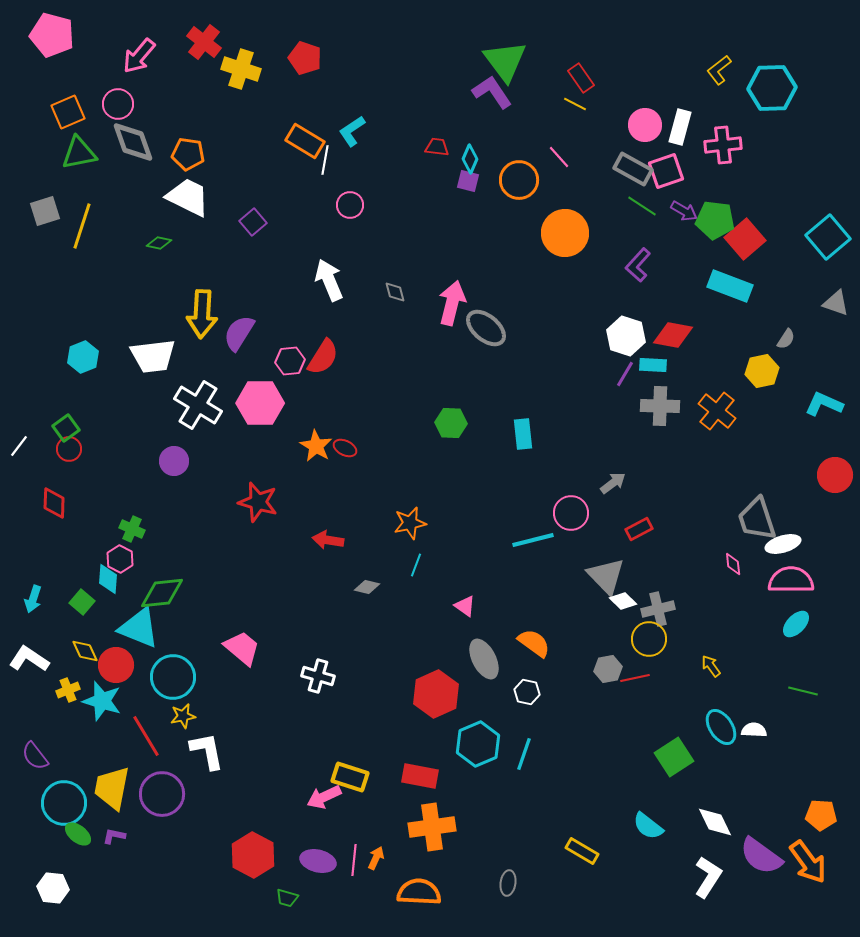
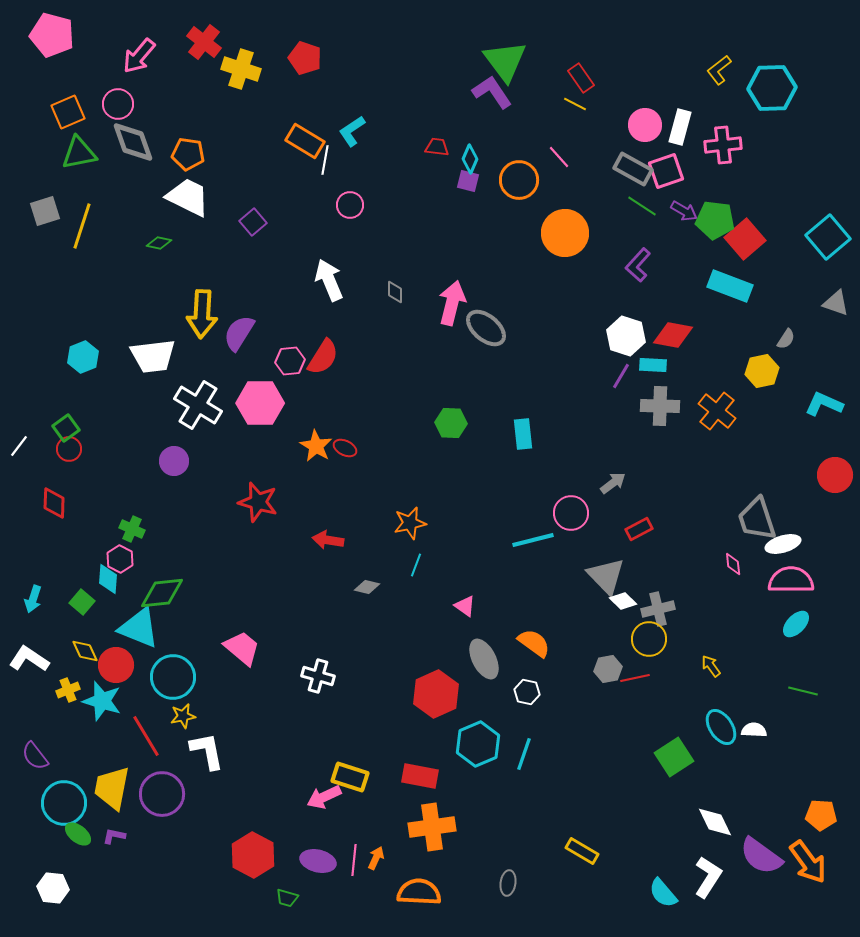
gray diamond at (395, 292): rotated 15 degrees clockwise
purple line at (625, 374): moved 4 px left, 2 px down
cyan semicircle at (648, 826): moved 15 px right, 67 px down; rotated 12 degrees clockwise
